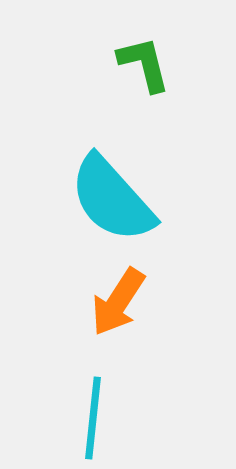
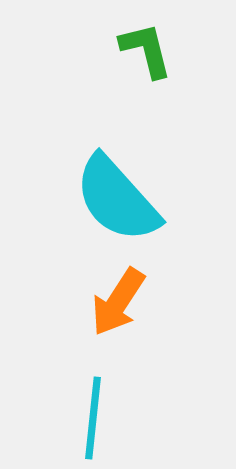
green L-shape: moved 2 px right, 14 px up
cyan semicircle: moved 5 px right
